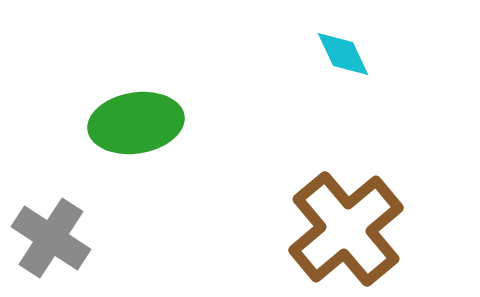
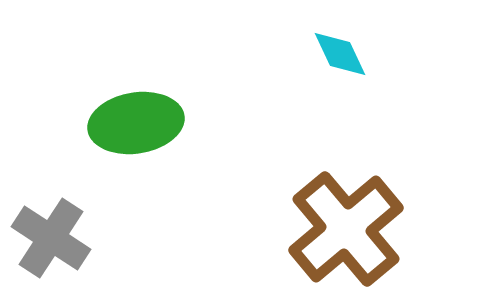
cyan diamond: moved 3 px left
